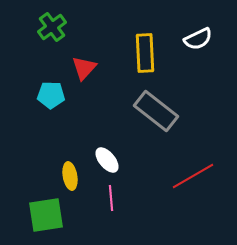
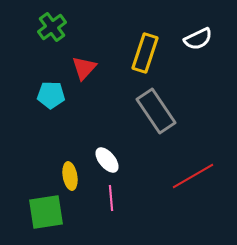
yellow rectangle: rotated 21 degrees clockwise
gray rectangle: rotated 18 degrees clockwise
green square: moved 3 px up
